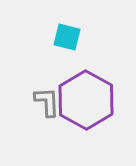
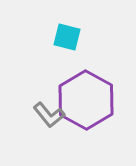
gray L-shape: moved 2 px right, 13 px down; rotated 144 degrees clockwise
